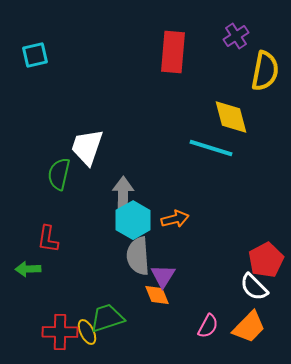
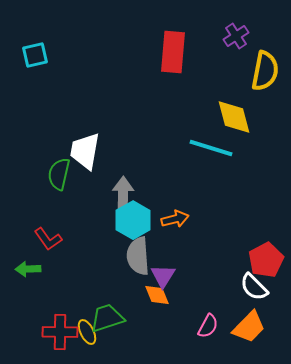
yellow diamond: moved 3 px right
white trapezoid: moved 2 px left, 4 px down; rotated 9 degrees counterclockwise
red L-shape: rotated 44 degrees counterclockwise
